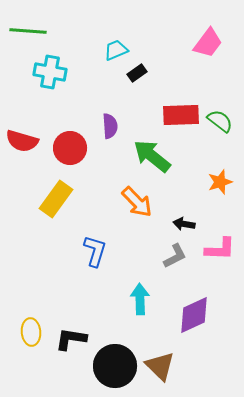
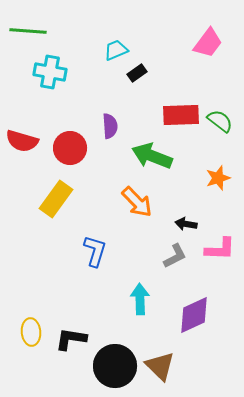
green arrow: rotated 18 degrees counterclockwise
orange star: moved 2 px left, 4 px up
black arrow: moved 2 px right
